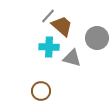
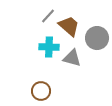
brown trapezoid: moved 7 px right
